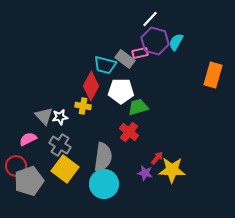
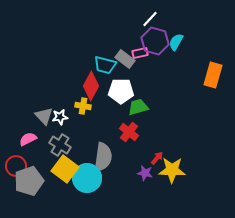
cyan circle: moved 17 px left, 6 px up
